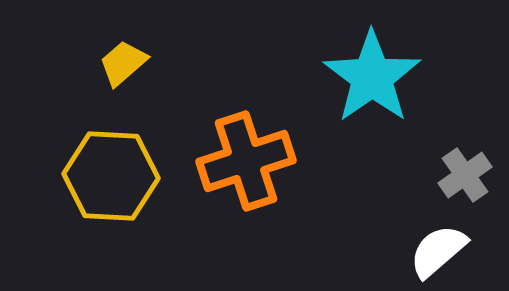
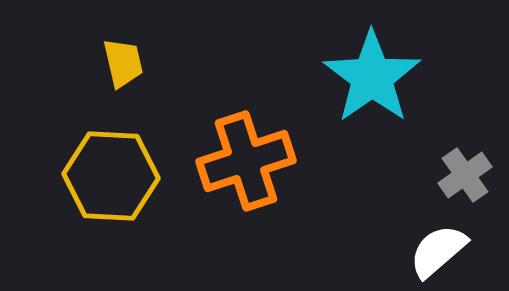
yellow trapezoid: rotated 118 degrees clockwise
